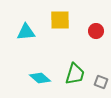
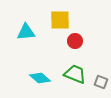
red circle: moved 21 px left, 10 px down
green trapezoid: rotated 85 degrees counterclockwise
